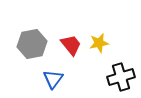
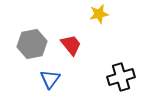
yellow star: moved 29 px up
blue triangle: moved 3 px left
